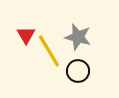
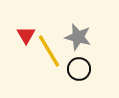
black circle: moved 1 px right, 2 px up
